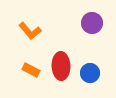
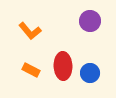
purple circle: moved 2 px left, 2 px up
red ellipse: moved 2 px right
